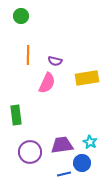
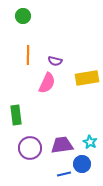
green circle: moved 2 px right
purple circle: moved 4 px up
blue circle: moved 1 px down
